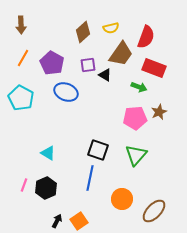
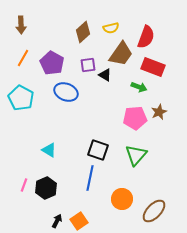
red rectangle: moved 1 px left, 1 px up
cyan triangle: moved 1 px right, 3 px up
